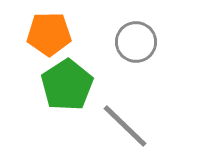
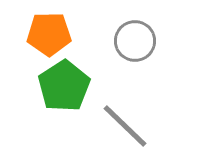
gray circle: moved 1 px left, 1 px up
green pentagon: moved 3 px left, 1 px down
